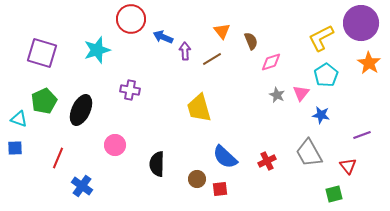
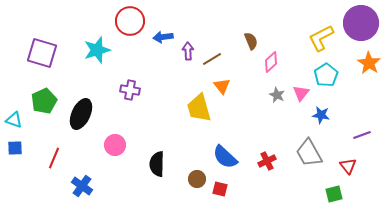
red circle: moved 1 px left, 2 px down
orange triangle: moved 55 px down
blue arrow: rotated 30 degrees counterclockwise
purple arrow: moved 3 px right
pink diamond: rotated 25 degrees counterclockwise
black ellipse: moved 4 px down
cyan triangle: moved 5 px left, 1 px down
red line: moved 4 px left
red square: rotated 21 degrees clockwise
